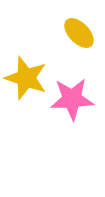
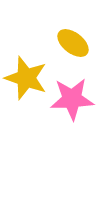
yellow ellipse: moved 6 px left, 10 px down; rotated 8 degrees counterclockwise
